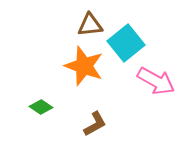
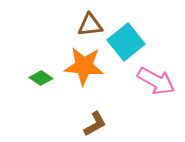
cyan square: moved 1 px up
orange star: rotated 15 degrees counterclockwise
green diamond: moved 29 px up
